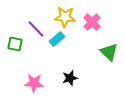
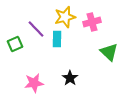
yellow star: rotated 20 degrees counterclockwise
pink cross: rotated 30 degrees clockwise
cyan rectangle: rotated 49 degrees counterclockwise
green square: rotated 35 degrees counterclockwise
black star: rotated 21 degrees counterclockwise
pink star: rotated 12 degrees counterclockwise
